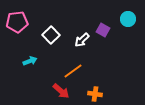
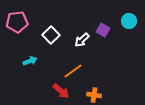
cyan circle: moved 1 px right, 2 px down
orange cross: moved 1 px left, 1 px down
